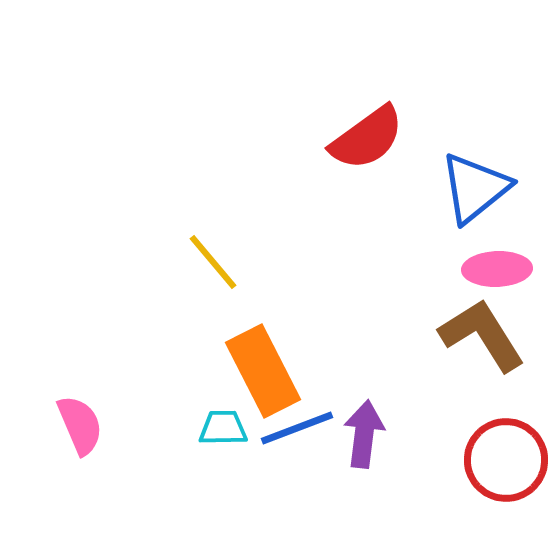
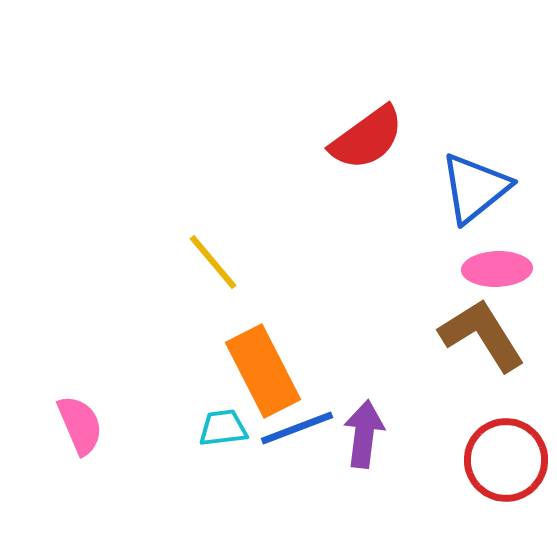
cyan trapezoid: rotated 6 degrees counterclockwise
